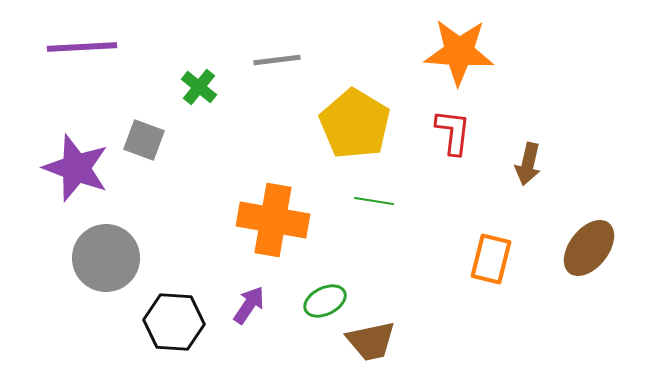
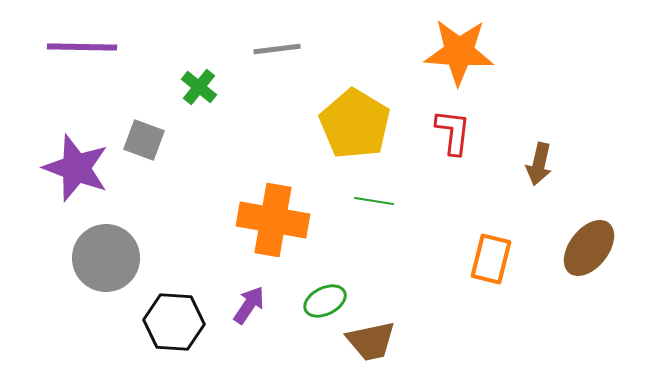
purple line: rotated 4 degrees clockwise
gray line: moved 11 px up
brown arrow: moved 11 px right
